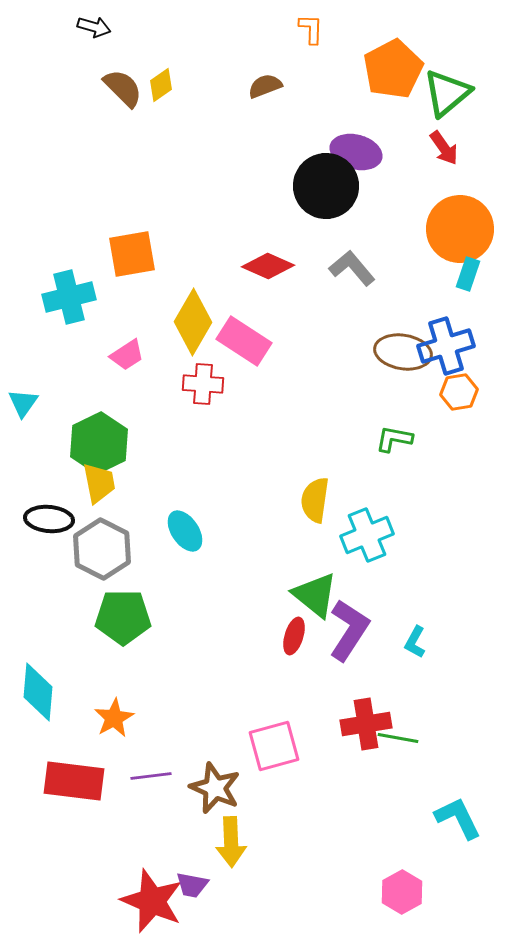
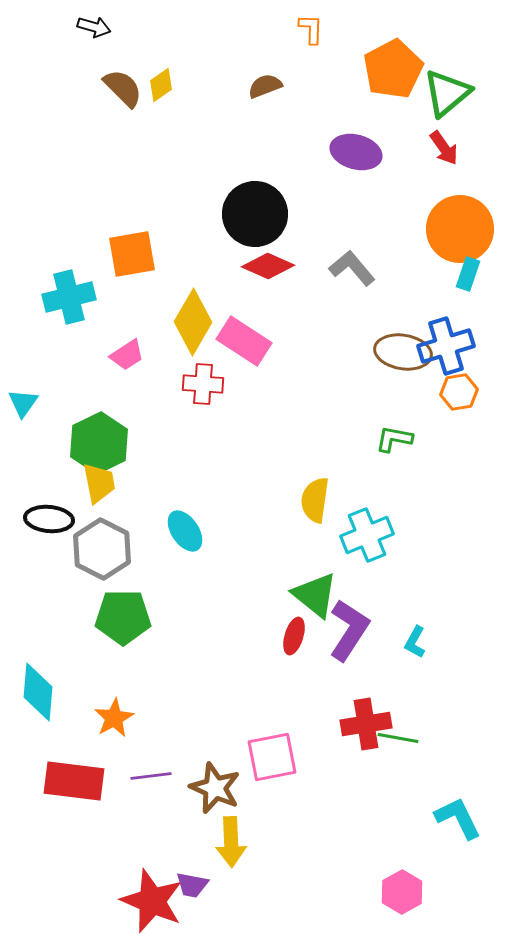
black circle at (326, 186): moved 71 px left, 28 px down
pink square at (274, 746): moved 2 px left, 11 px down; rotated 4 degrees clockwise
